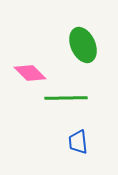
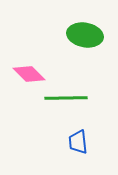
green ellipse: moved 2 px right, 10 px up; rotated 56 degrees counterclockwise
pink diamond: moved 1 px left, 1 px down
